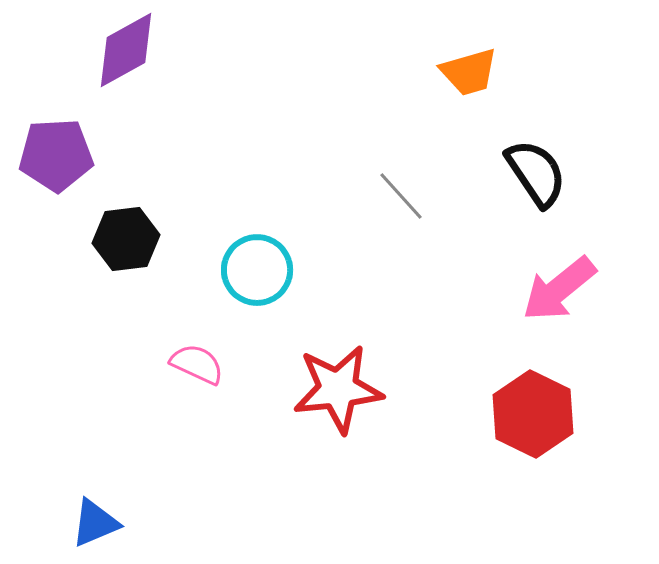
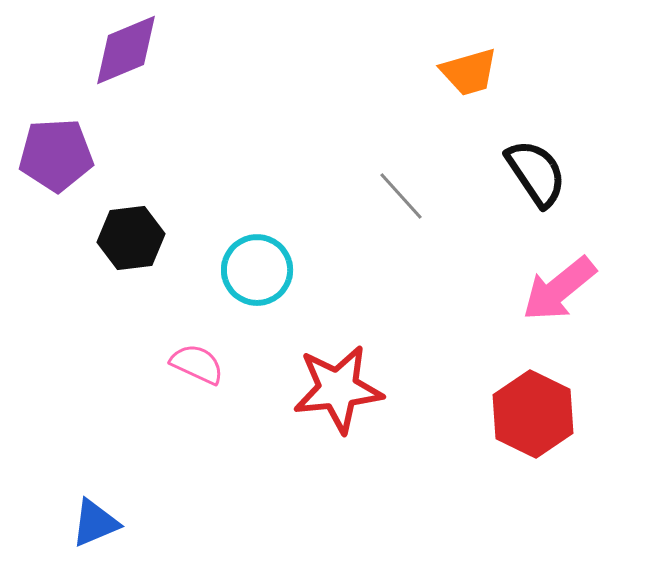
purple diamond: rotated 6 degrees clockwise
black hexagon: moved 5 px right, 1 px up
